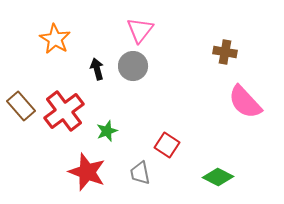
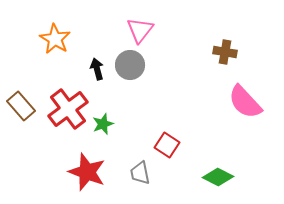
gray circle: moved 3 px left, 1 px up
red cross: moved 4 px right, 2 px up
green star: moved 4 px left, 7 px up
